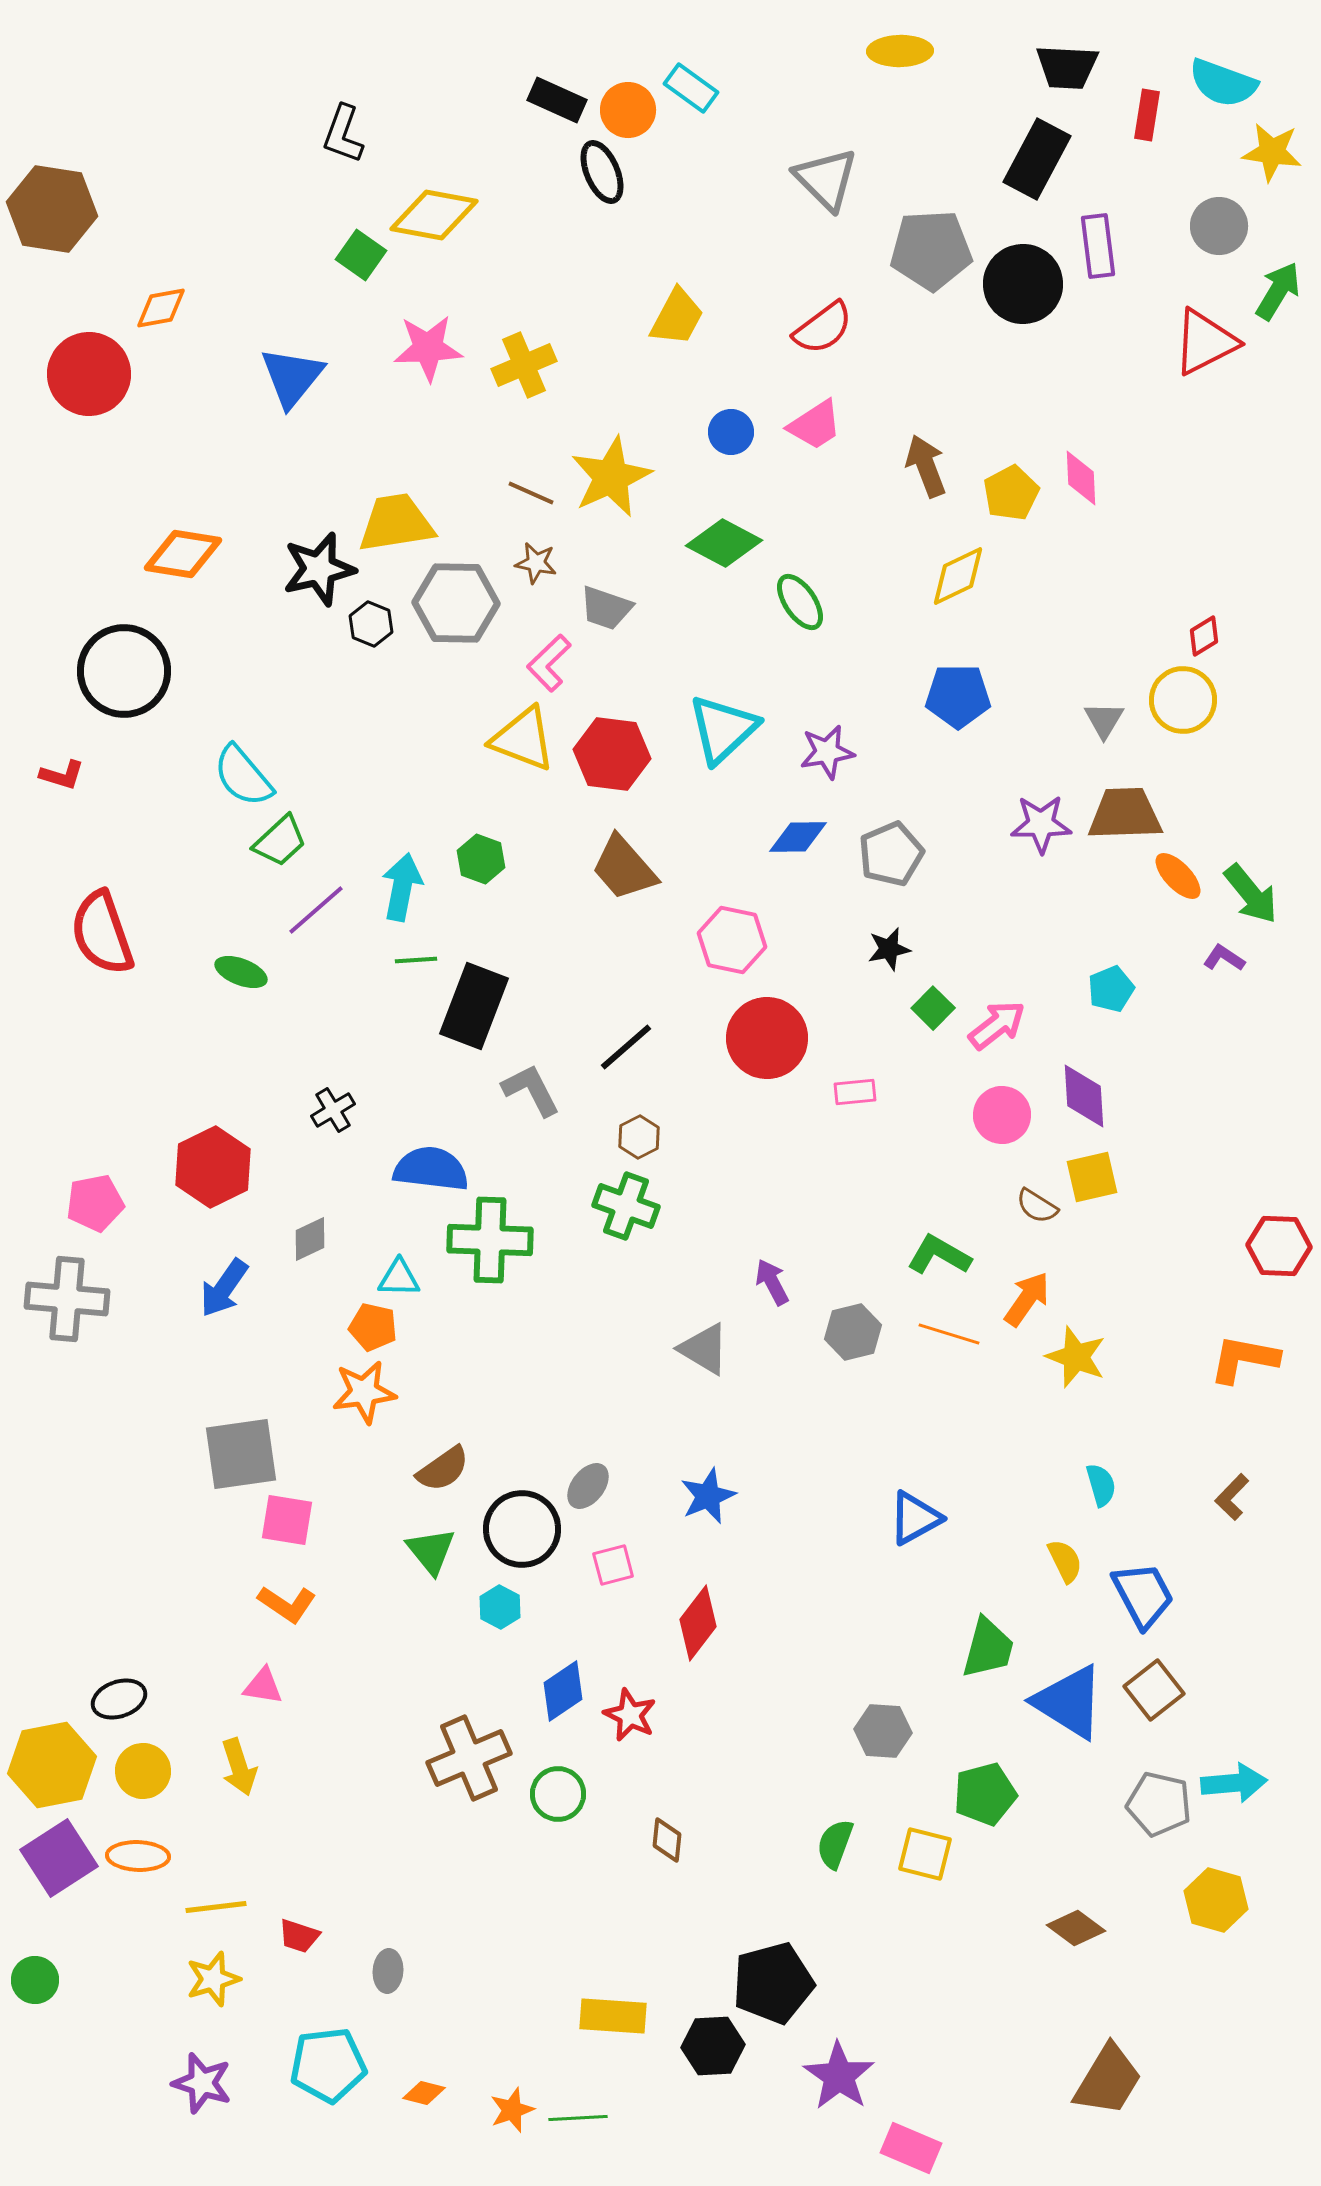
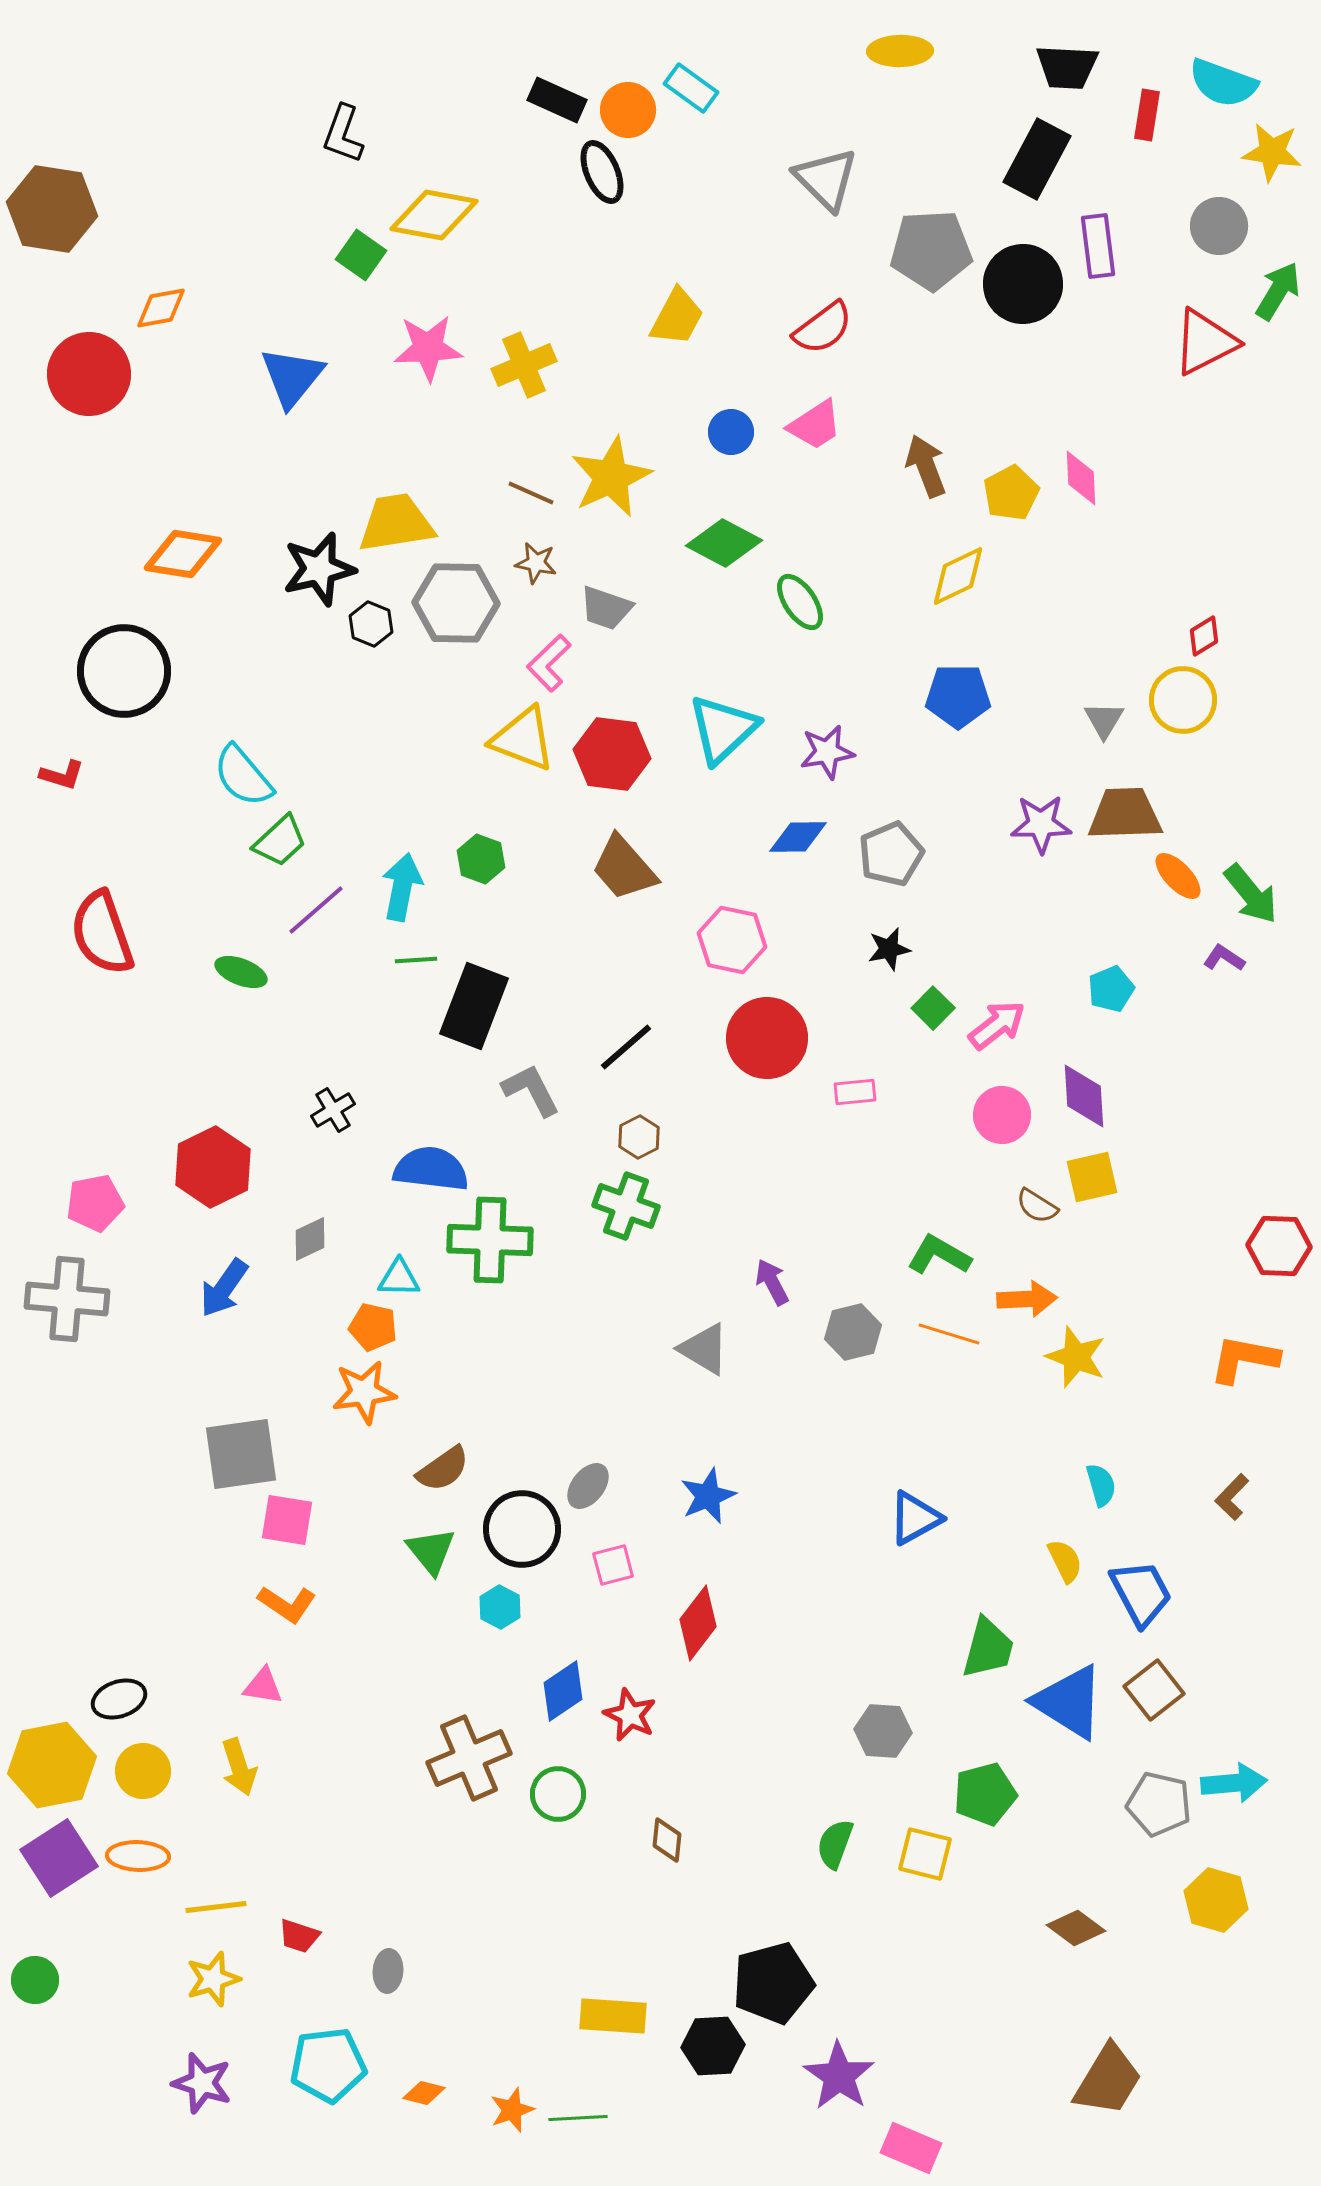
orange arrow at (1027, 1299): rotated 52 degrees clockwise
blue trapezoid at (1143, 1595): moved 2 px left, 2 px up
